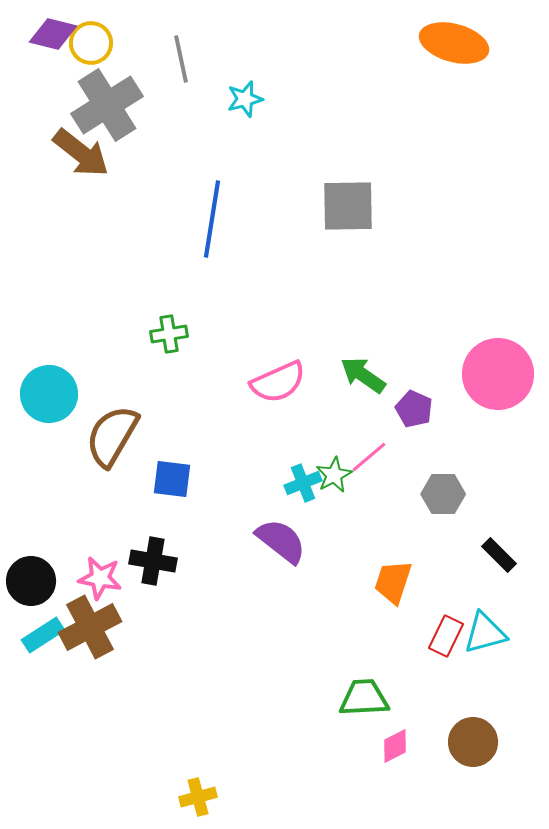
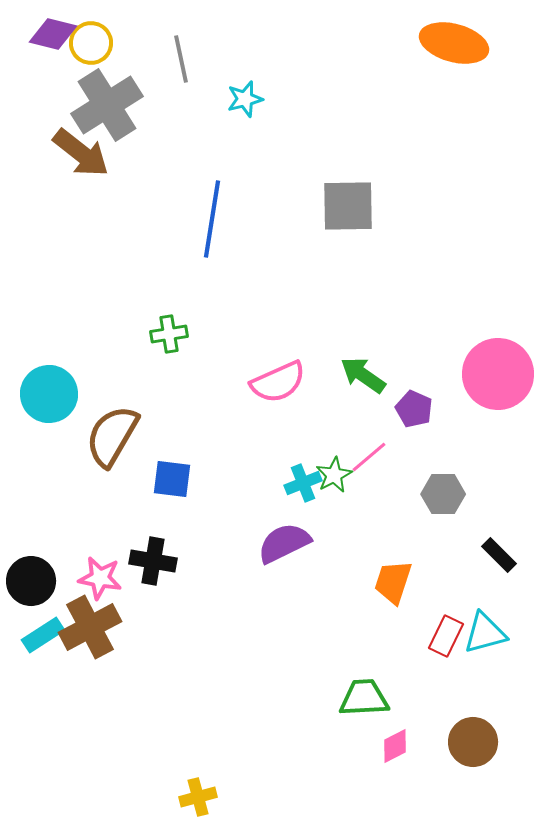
purple semicircle: moved 3 px right, 2 px down; rotated 64 degrees counterclockwise
